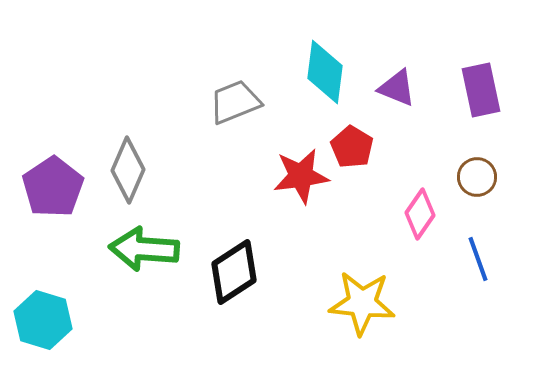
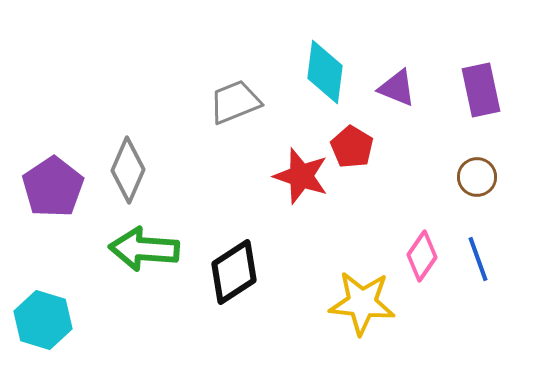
red star: rotated 26 degrees clockwise
pink diamond: moved 2 px right, 42 px down
